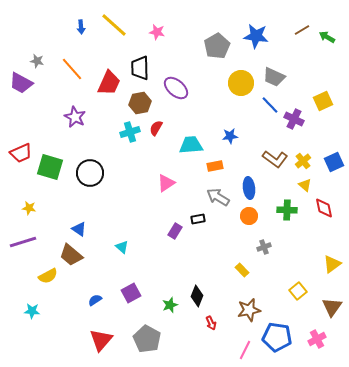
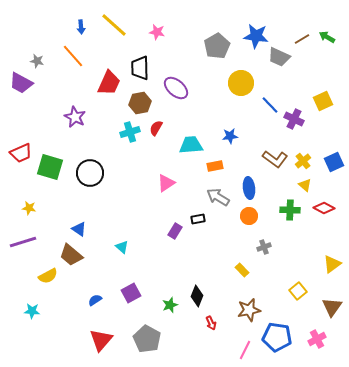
brown line at (302, 30): moved 9 px down
orange line at (72, 69): moved 1 px right, 13 px up
gray trapezoid at (274, 77): moved 5 px right, 20 px up
red diamond at (324, 208): rotated 50 degrees counterclockwise
green cross at (287, 210): moved 3 px right
